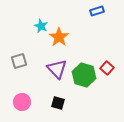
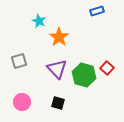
cyan star: moved 2 px left, 5 px up
